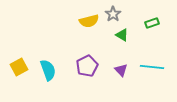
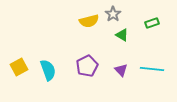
cyan line: moved 2 px down
